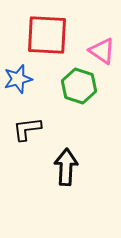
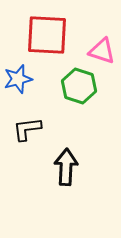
pink triangle: rotated 16 degrees counterclockwise
